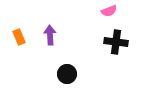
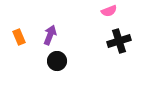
purple arrow: rotated 24 degrees clockwise
black cross: moved 3 px right, 1 px up; rotated 25 degrees counterclockwise
black circle: moved 10 px left, 13 px up
